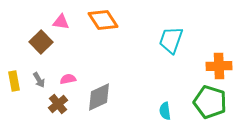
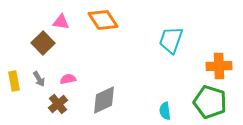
brown square: moved 2 px right, 1 px down
gray arrow: moved 1 px up
gray diamond: moved 5 px right, 3 px down
